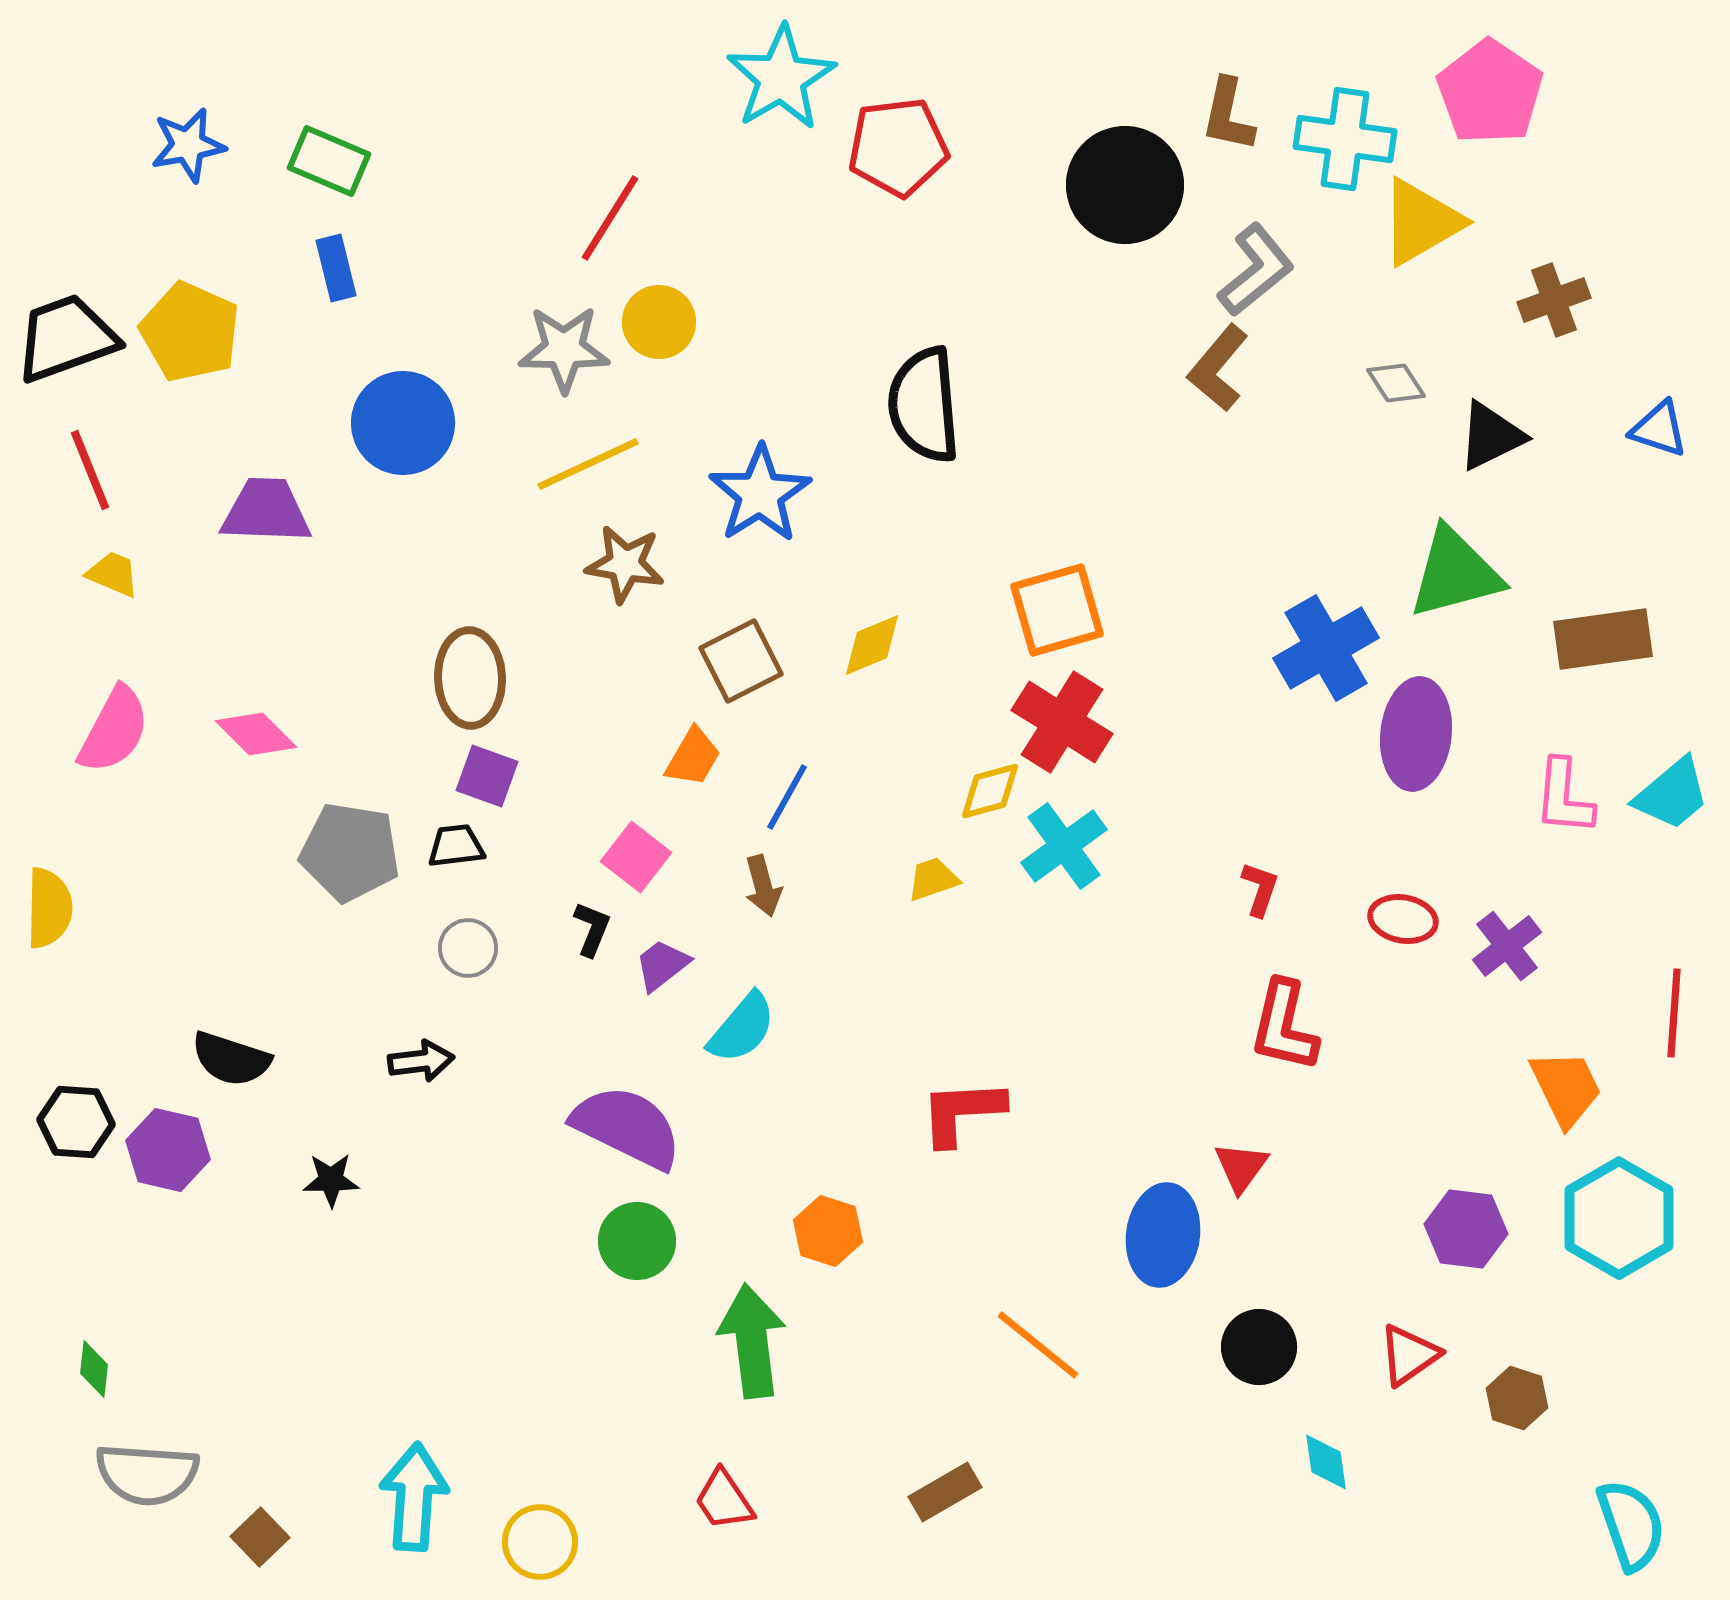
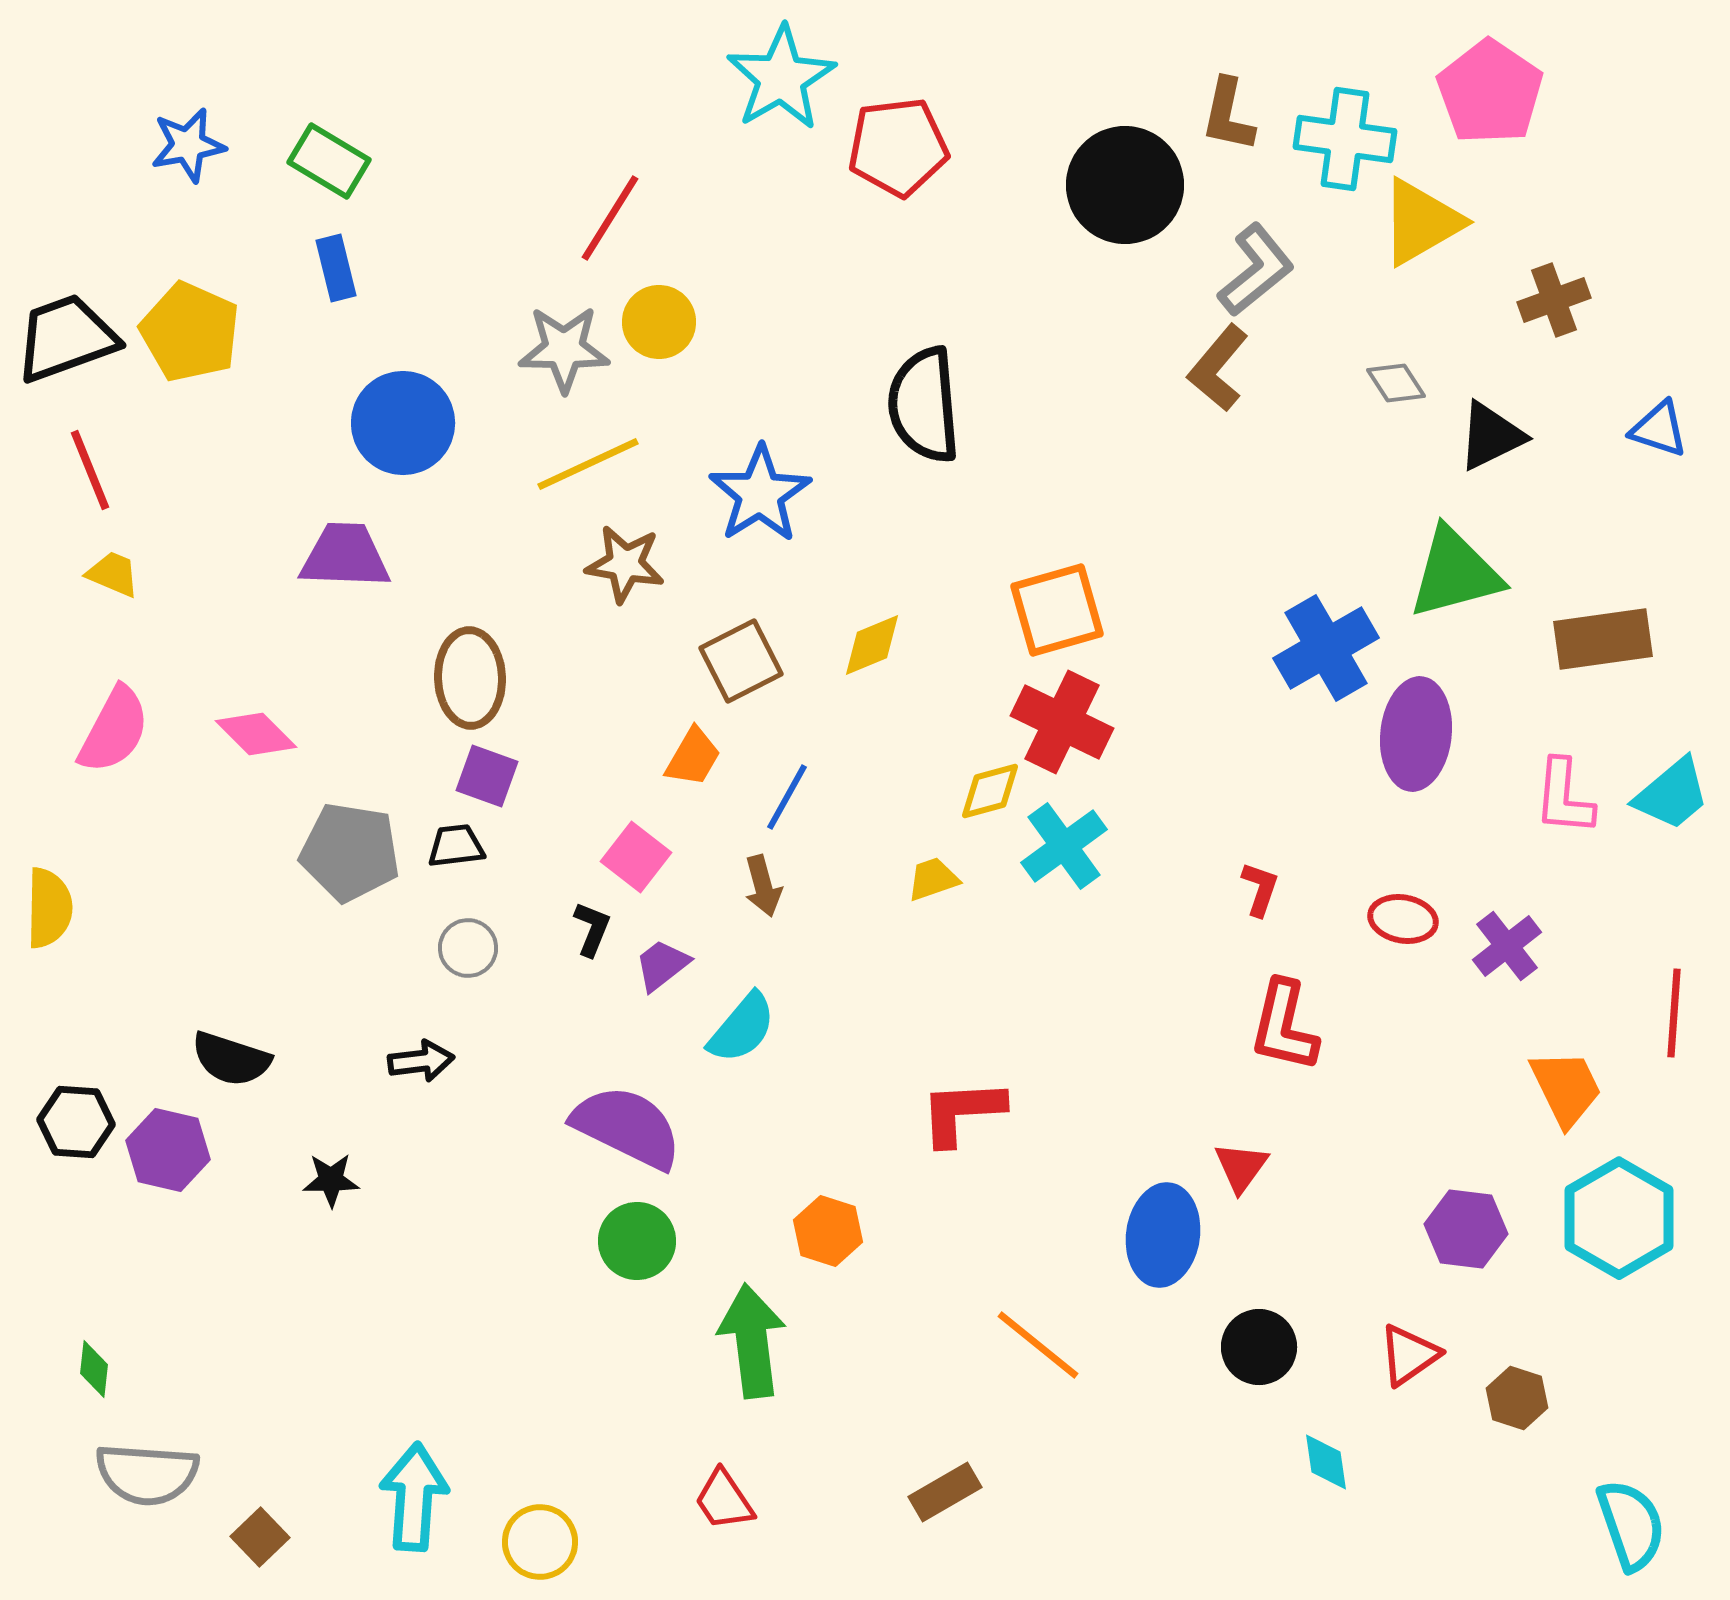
green rectangle at (329, 161): rotated 8 degrees clockwise
purple trapezoid at (266, 511): moved 79 px right, 45 px down
red cross at (1062, 722): rotated 6 degrees counterclockwise
